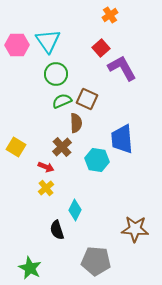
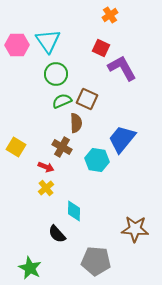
red square: rotated 24 degrees counterclockwise
blue trapezoid: rotated 44 degrees clockwise
brown cross: rotated 18 degrees counterclockwise
cyan diamond: moved 1 px left, 1 px down; rotated 25 degrees counterclockwise
black semicircle: moved 4 px down; rotated 24 degrees counterclockwise
